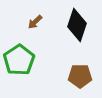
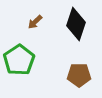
black diamond: moved 1 px left, 1 px up
brown pentagon: moved 1 px left, 1 px up
